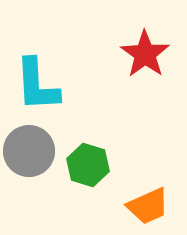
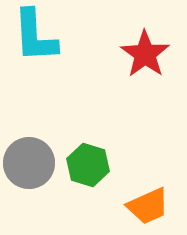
cyan L-shape: moved 2 px left, 49 px up
gray circle: moved 12 px down
